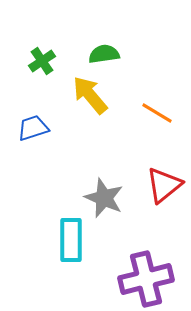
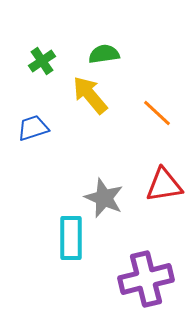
orange line: rotated 12 degrees clockwise
red triangle: rotated 30 degrees clockwise
cyan rectangle: moved 2 px up
